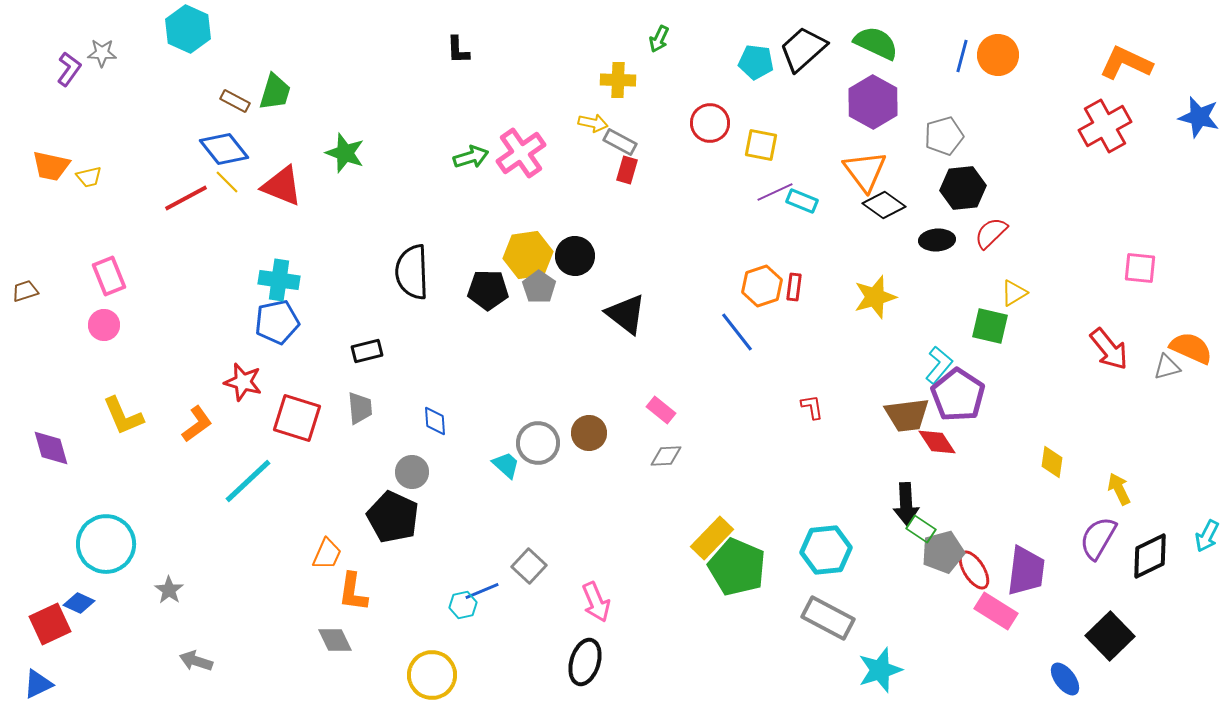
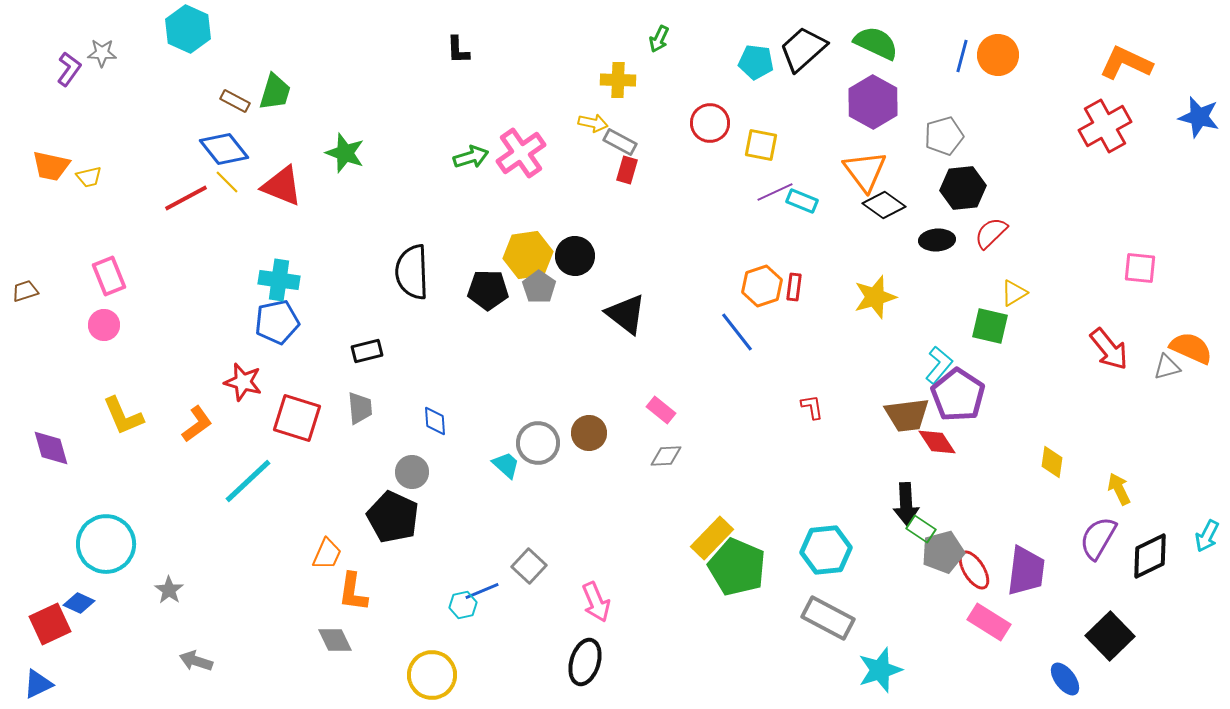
pink rectangle at (996, 611): moved 7 px left, 11 px down
